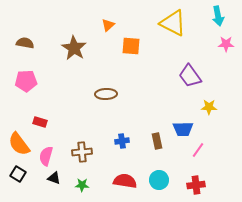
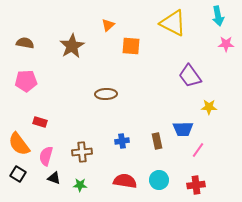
brown star: moved 2 px left, 2 px up; rotated 10 degrees clockwise
green star: moved 2 px left
